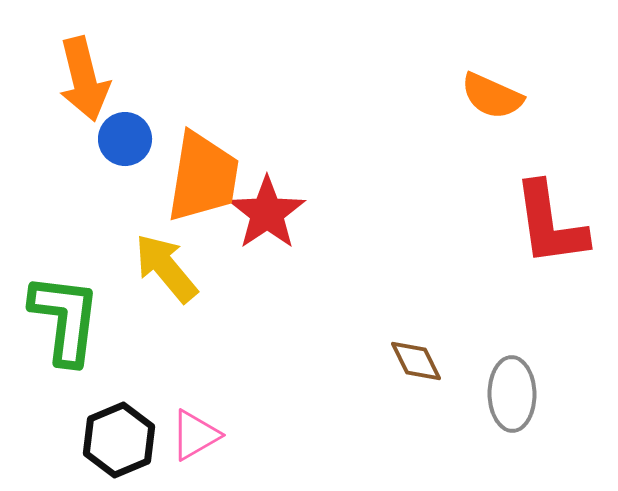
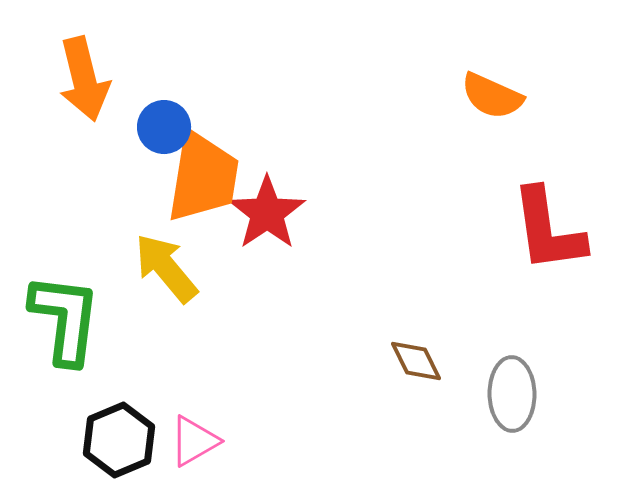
blue circle: moved 39 px right, 12 px up
red L-shape: moved 2 px left, 6 px down
pink triangle: moved 1 px left, 6 px down
